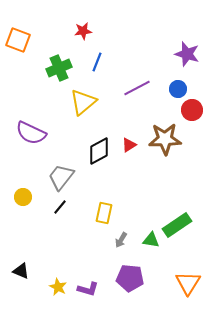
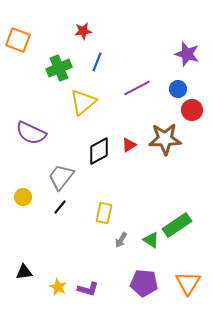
green triangle: rotated 24 degrees clockwise
black triangle: moved 3 px right, 1 px down; rotated 30 degrees counterclockwise
purple pentagon: moved 14 px right, 5 px down
